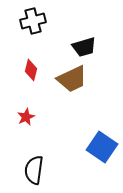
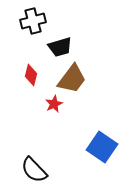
black trapezoid: moved 24 px left
red diamond: moved 5 px down
brown trapezoid: rotated 28 degrees counterclockwise
red star: moved 28 px right, 13 px up
black semicircle: rotated 52 degrees counterclockwise
